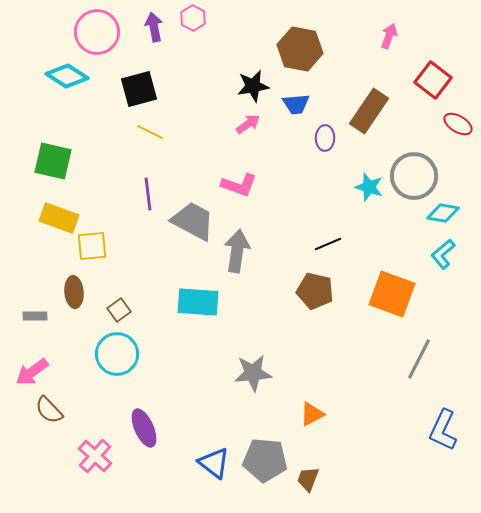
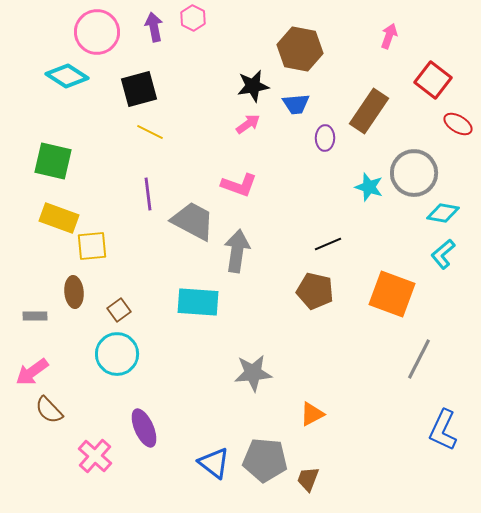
gray circle at (414, 176): moved 3 px up
